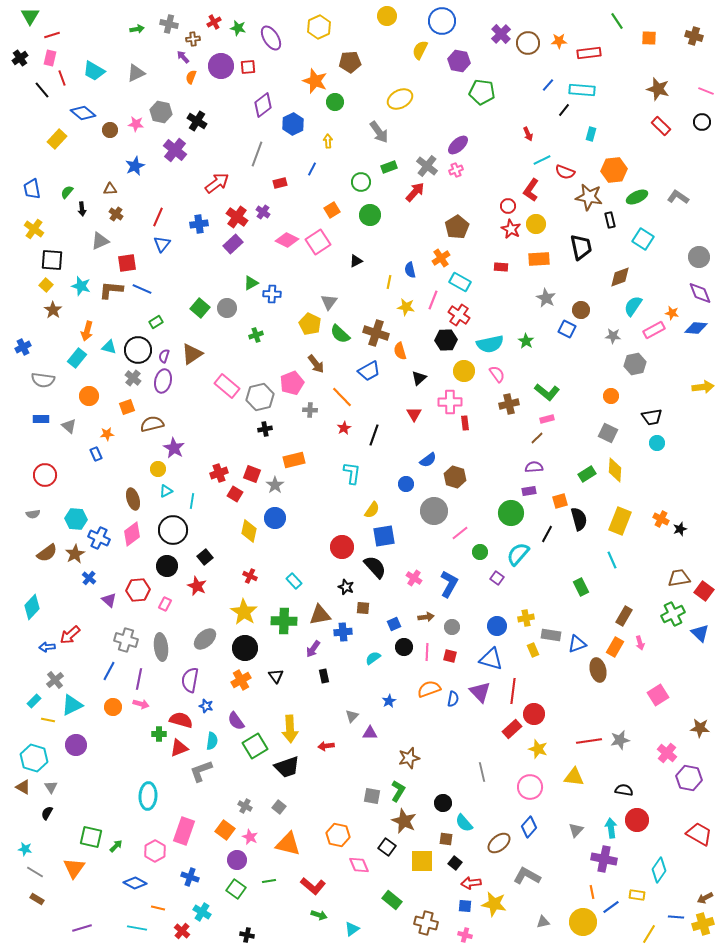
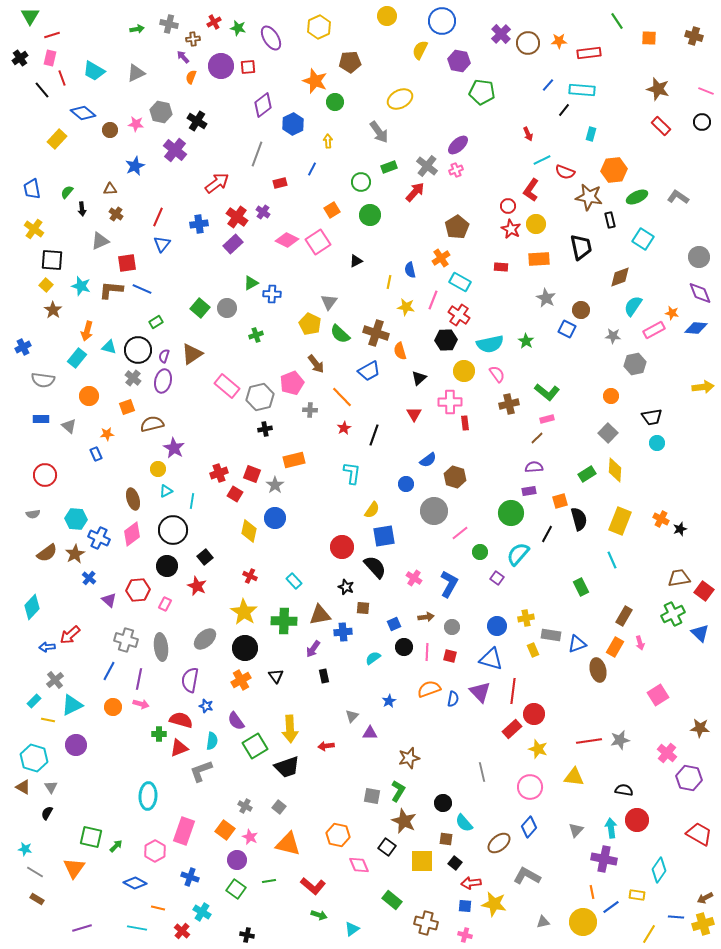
gray square at (608, 433): rotated 18 degrees clockwise
